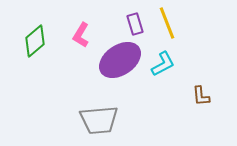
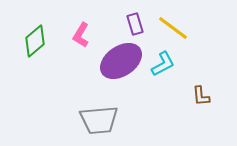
yellow line: moved 6 px right, 5 px down; rotated 32 degrees counterclockwise
purple ellipse: moved 1 px right, 1 px down
